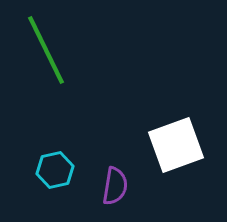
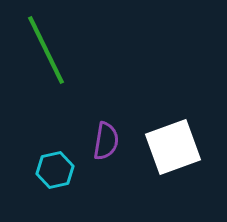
white square: moved 3 px left, 2 px down
purple semicircle: moved 9 px left, 45 px up
